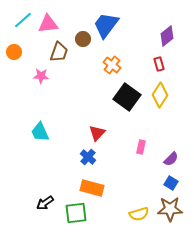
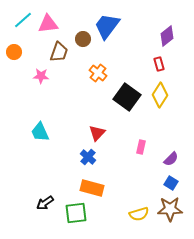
blue trapezoid: moved 1 px right, 1 px down
orange cross: moved 14 px left, 8 px down
